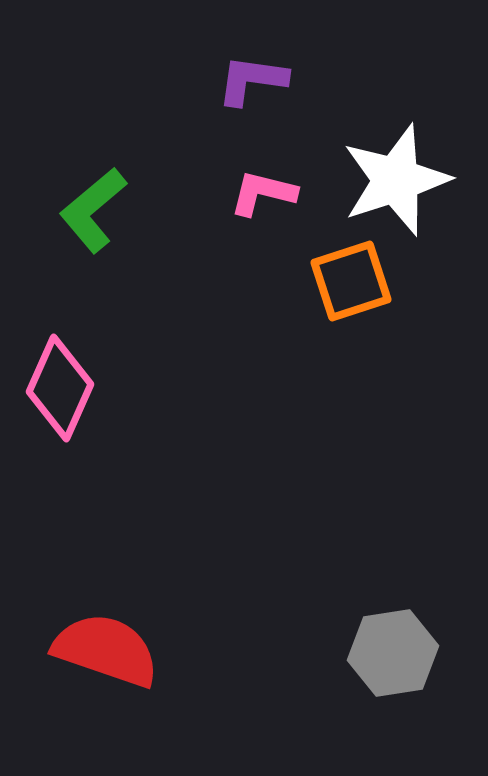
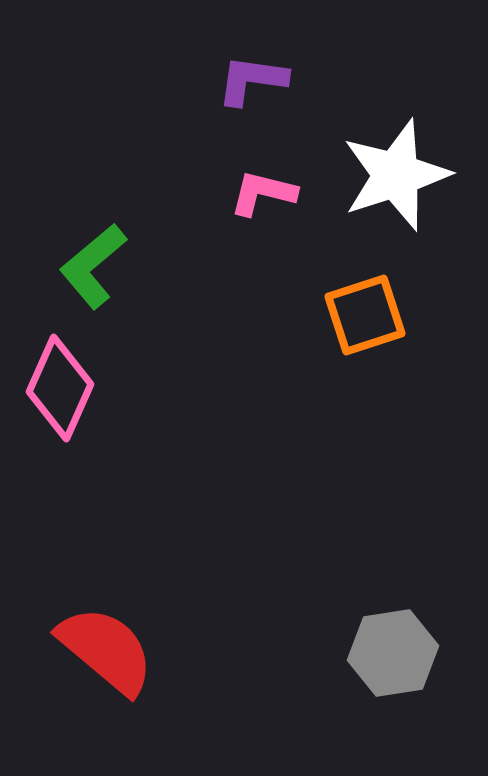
white star: moved 5 px up
green L-shape: moved 56 px down
orange square: moved 14 px right, 34 px down
red semicircle: rotated 21 degrees clockwise
